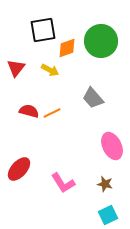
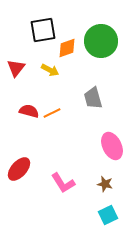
gray trapezoid: rotated 25 degrees clockwise
